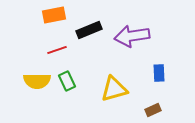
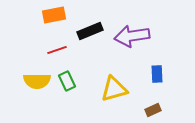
black rectangle: moved 1 px right, 1 px down
blue rectangle: moved 2 px left, 1 px down
